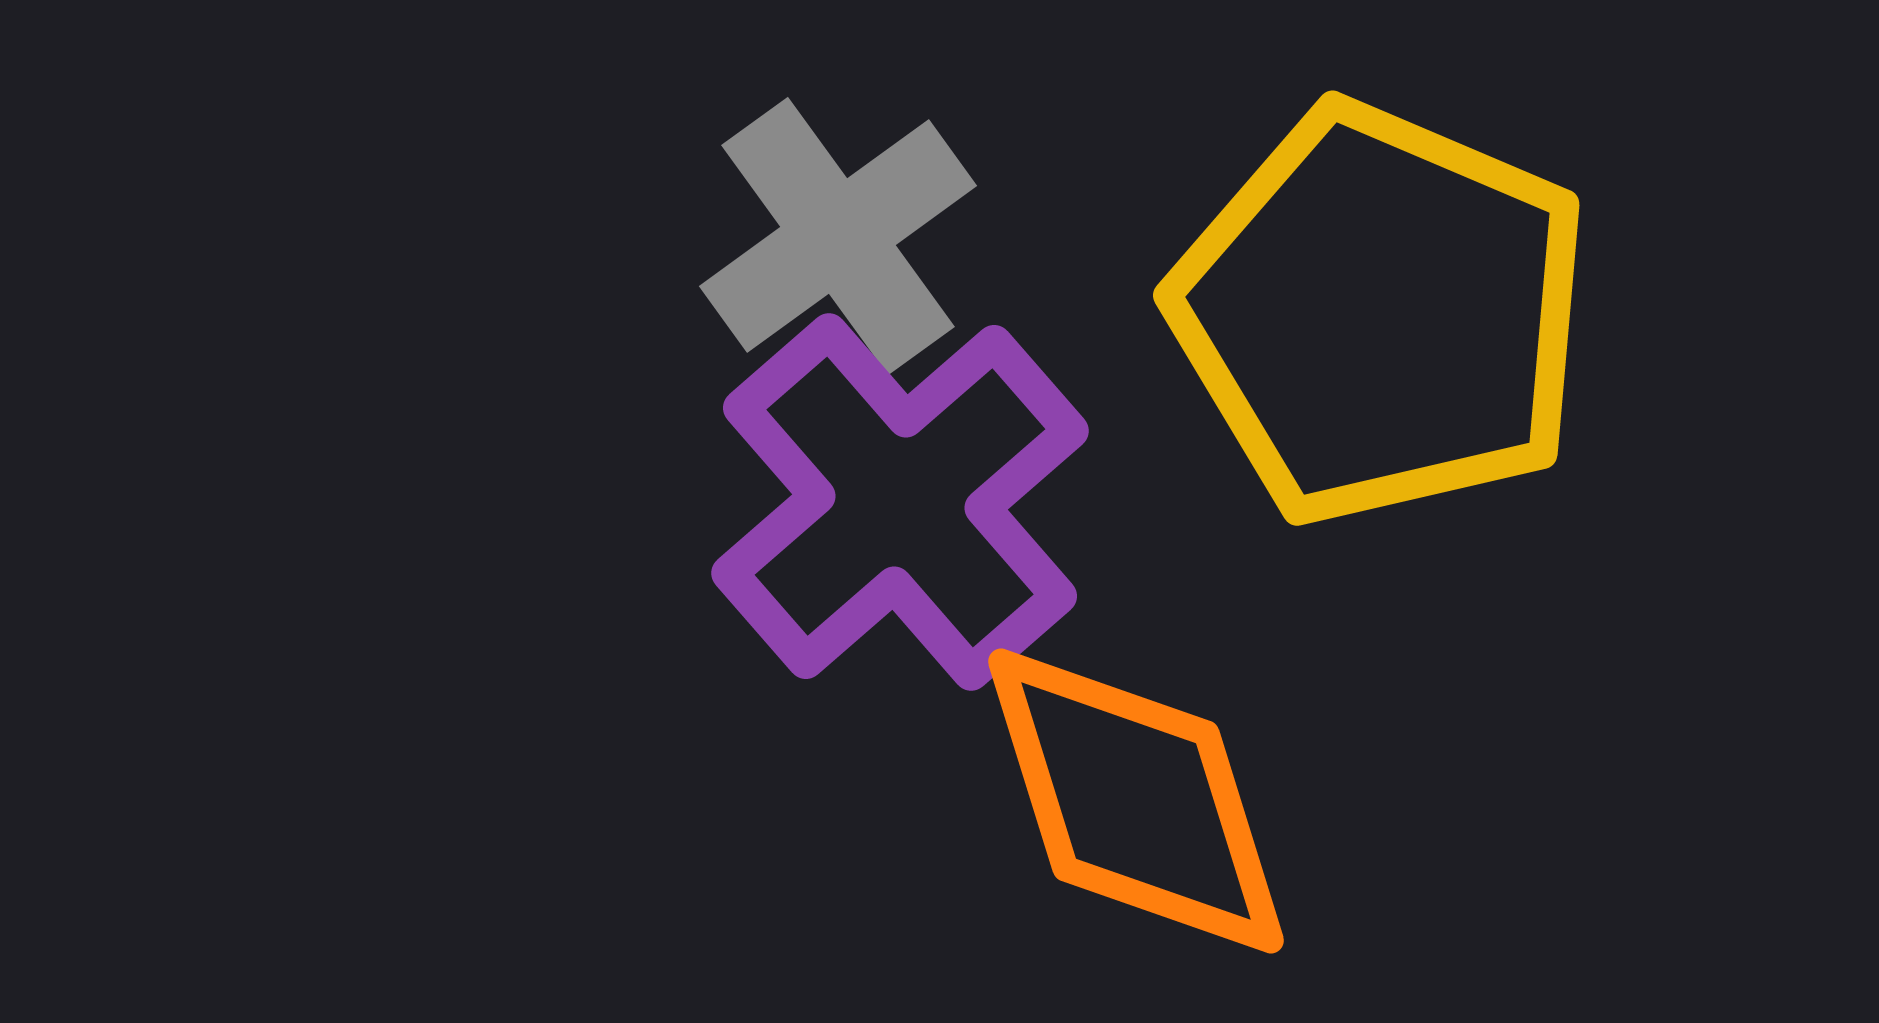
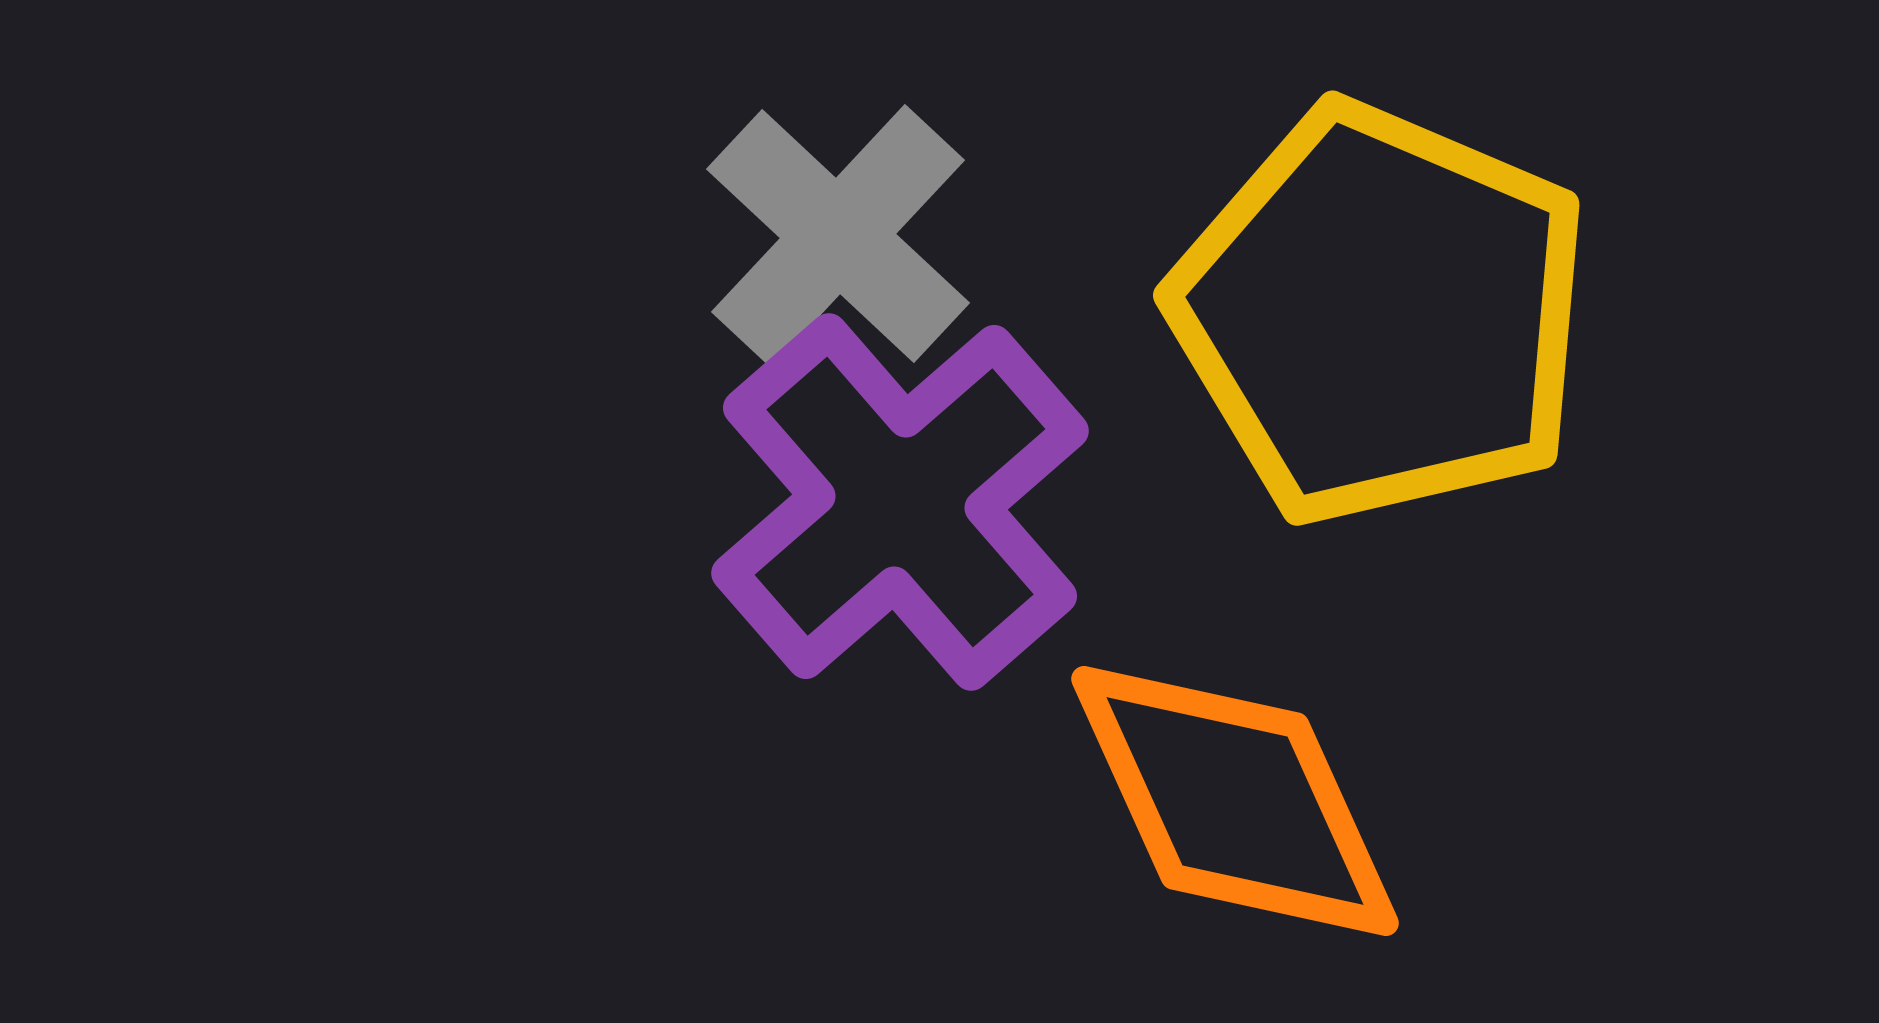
gray cross: rotated 11 degrees counterclockwise
orange diamond: moved 99 px right; rotated 7 degrees counterclockwise
